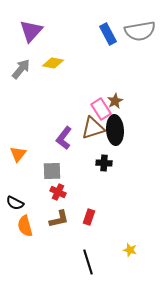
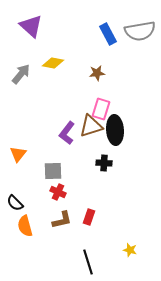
purple triangle: moved 5 px up; rotated 30 degrees counterclockwise
gray arrow: moved 5 px down
brown star: moved 18 px left, 28 px up; rotated 21 degrees clockwise
pink rectangle: rotated 50 degrees clockwise
brown triangle: moved 2 px left, 2 px up
purple L-shape: moved 3 px right, 5 px up
gray square: moved 1 px right
black semicircle: rotated 18 degrees clockwise
brown L-shape: moved 3 px right, 1 px down
